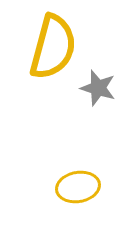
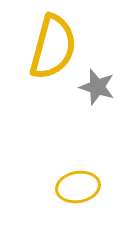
gray star: moved 1 px left, 1 px up
